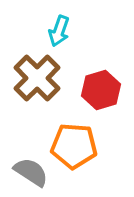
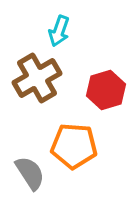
brown cross: rotated 15 degrees clockwise
red hexagon: moved 5 px right
gray semicircle: moved 1 px left, 1 px down; rotated 24 degrees clockwise
